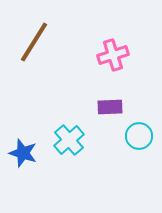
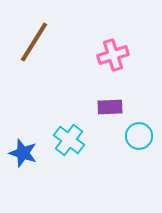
cyan cross: rotated 12 degrees counterclockwise
